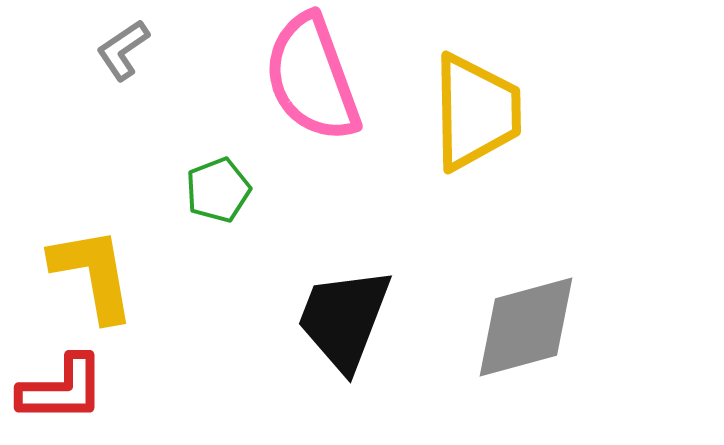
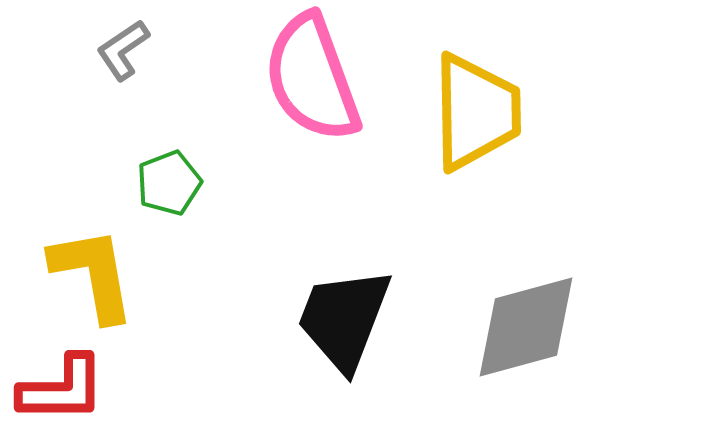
green pentagon: moved 49 px left, 7 px up
